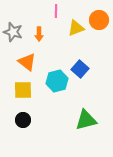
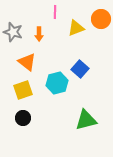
pink line: moved 1 px left, 1 px down
orange circle: moved 2 px right, 1 px up
cyan hexagon: moved 2 px down
yellow square: rotated 18 degrees counterclockwise
black circle: moved 2 px up
